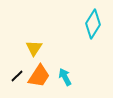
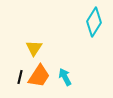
cyan diamond: moved 1 px right, 2 px up
black line: moved 3 px right, 1 px down; rotated 32 degrees counterclockwise
